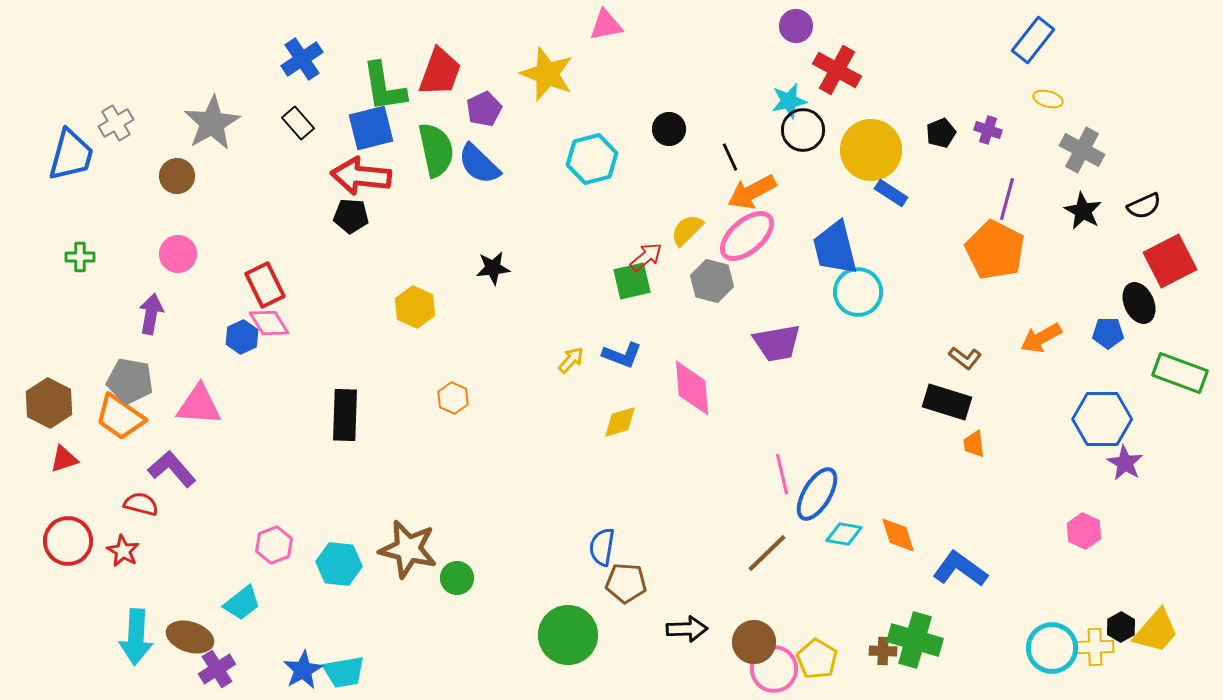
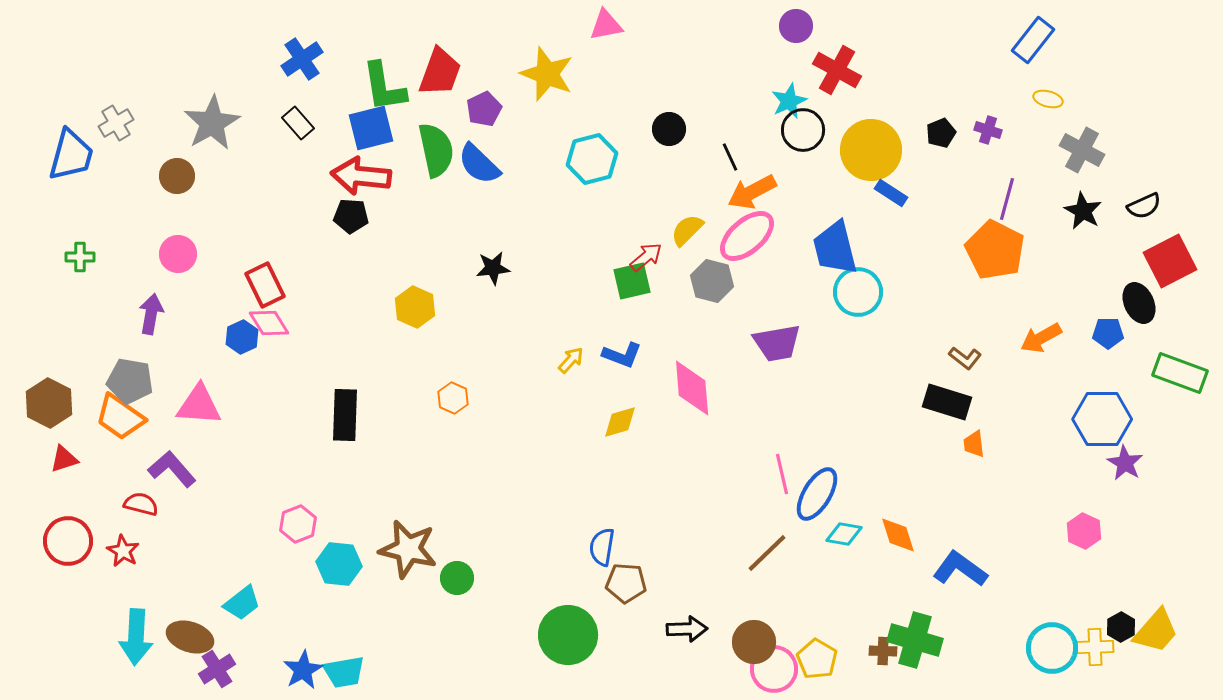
cyan star at (789, 101): rotated 12 degrees counterclockwise
pink hexagon at (274, 545): moved 24 px right, 21 px up
